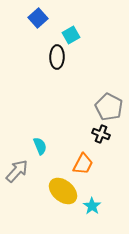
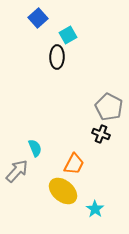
cyan square: moved 3 px left
cyan semicircle: moved 5 px left, 2 px down
orange trapezoid: moved 9 px left
cyan star: moved 3 px right, 3 px down
